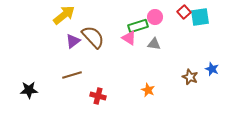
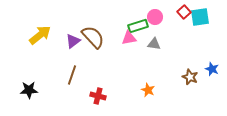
yellow arrow: moved 24 px left, 20 px down
pink triangle: rotated 42 degrees counterclockwise
brown line: rotated 54 degrees counterclockwise
